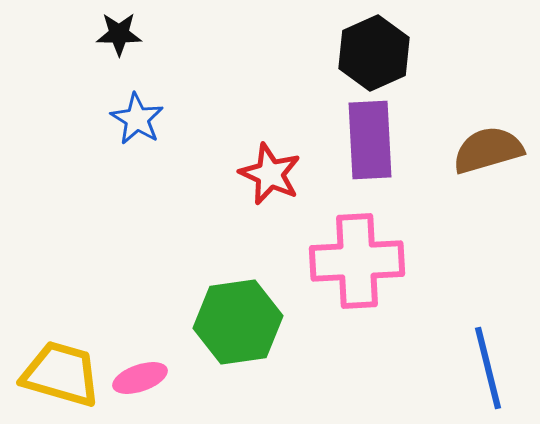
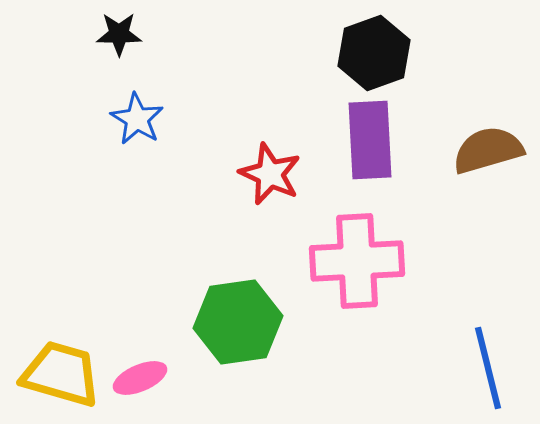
black hexagon: rotated 4 degrees clockwise
pink ellipse: rotated 4 degrees counterclockwise
